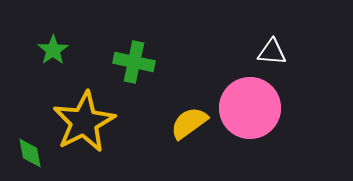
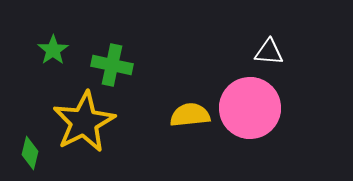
white triangle: moved 3 px left
green cross: moved 22 px left, 3 px down
yellow semicircle: moved 1 px right, 8 px up; rotated 30 degrees clockwise
green diamond: rotated 24 degrees clockwise
